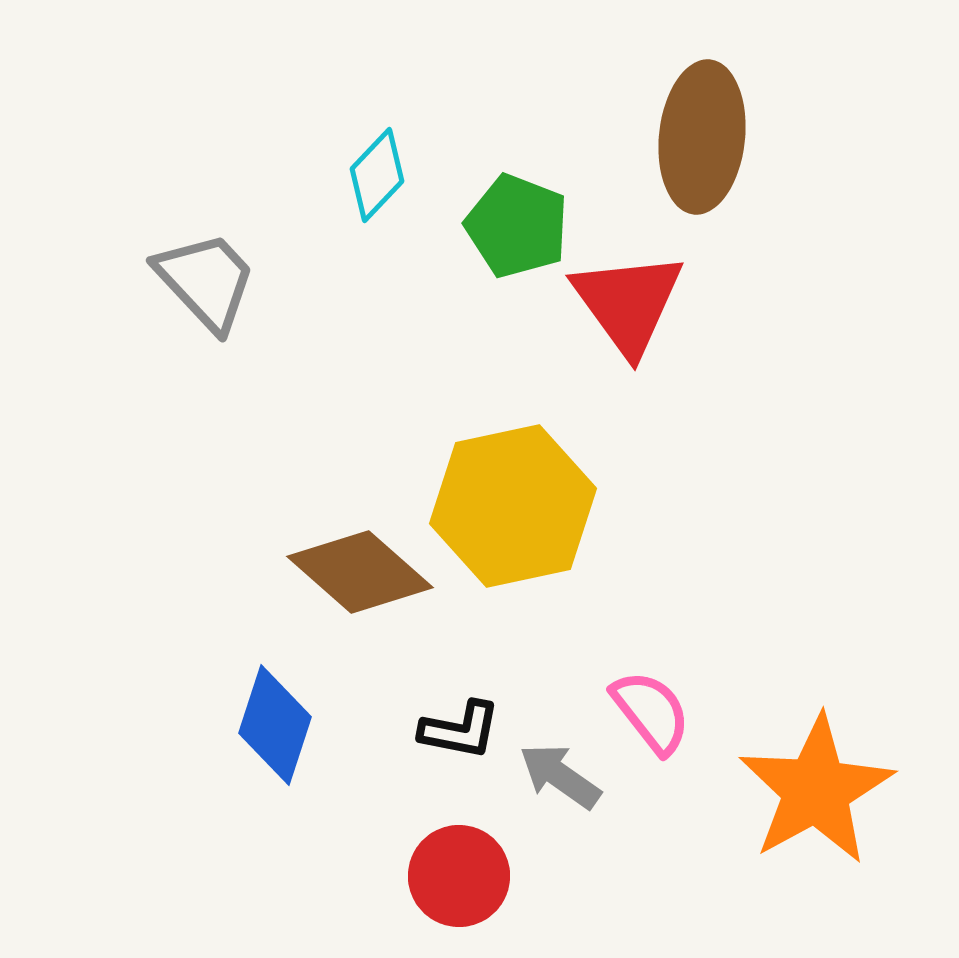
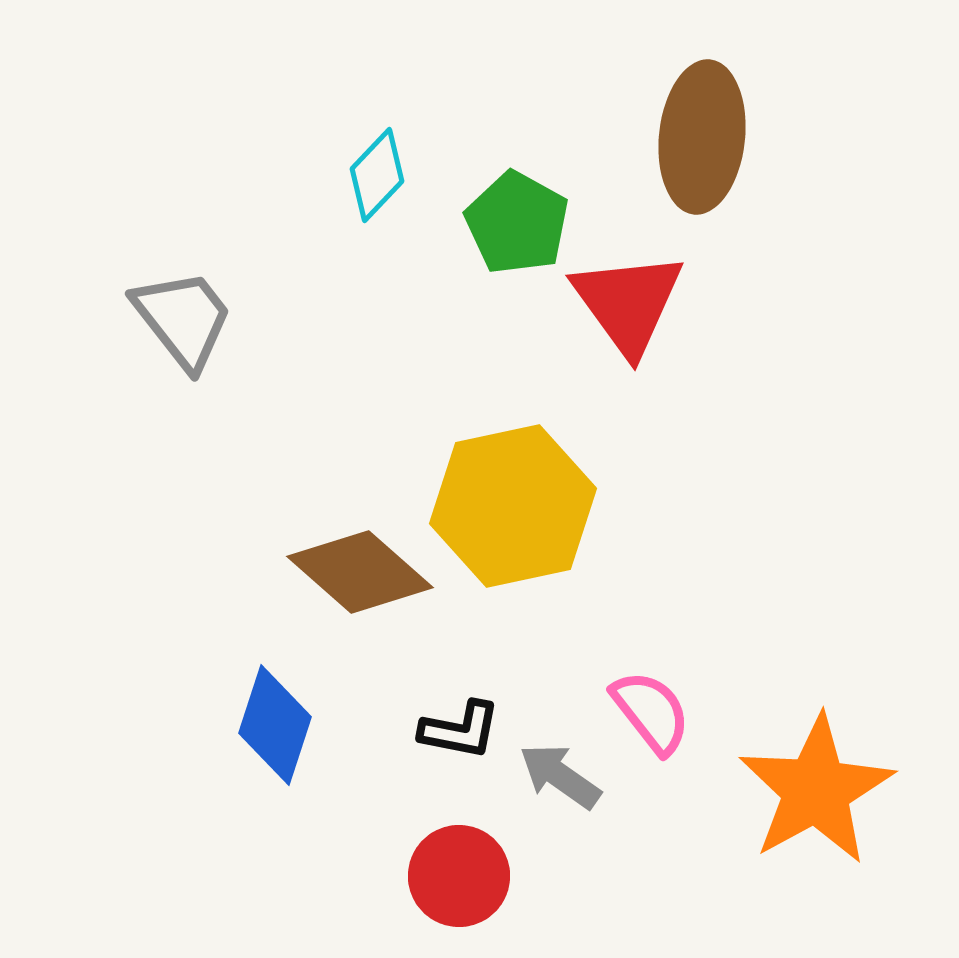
green pentagon: moved 3 px up; rotated 8 degrees clockwise
gray trapezoid: moved 23 px left, 38 px down; rotated 5 degrees clockwise
